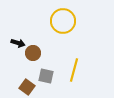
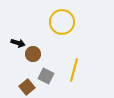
yellow circle: moved 1 px left, 1 px down
brown circle: moved 1 px down
gray square: rotated 14 degrees clockwise
brown square: rotated 14 degrees clockwise
